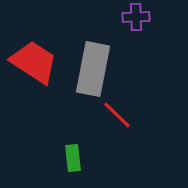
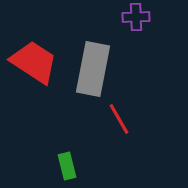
red line: moved 2 px right, 4 px down; rotated 16 degrees clockwise
green rectangle: moved 6 px left, 8 px down; rotated 8 degrees counterclockwise
